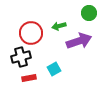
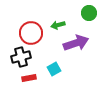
green arrow: moved 1 px left, 1 px up
purple arrow: moved 3 px left, 2 px down
